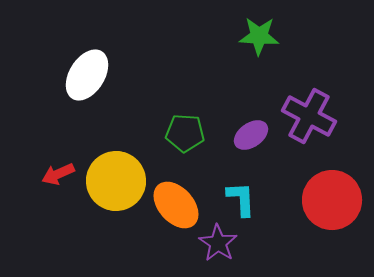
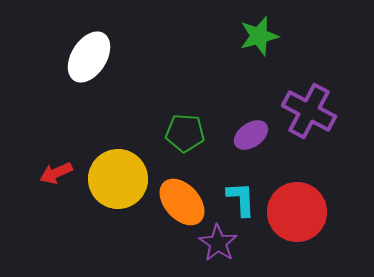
green star: rotated 18 degrees counterclockwise
white ellipse: moved 2 px right, 18 px up
purple cross: moved 5 px up
red arrow: moved 2 px left, 1 px up
yellow circle: moved 2 px right, 2 px up
red circle: moved 35 px left, 12 px down
orange ellipse: moved 6 px right, 3 px up
